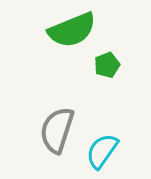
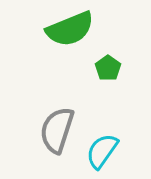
green semicircle: moved 2 px left, 1 px up
green pentagon: moved 1 px right, 3 px down; rotated 15 degrees counterclockwise
